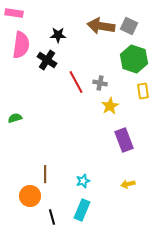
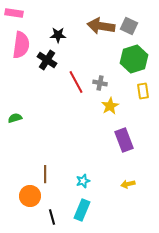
green hexagon: rotated 24 degrees clockwise
